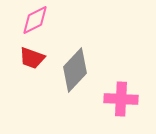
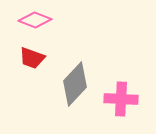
pink diamond: rotated 48 degrees clockwise
gray diamond: moved 14 px down
